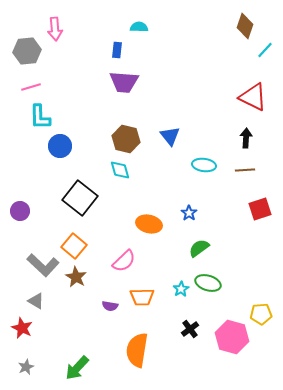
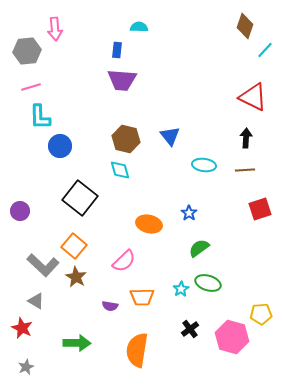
purple trapezoid: moved 2 px left, 2 px up
green arrow: moved 25 px up; rotated 132 degrees counterclockwise
